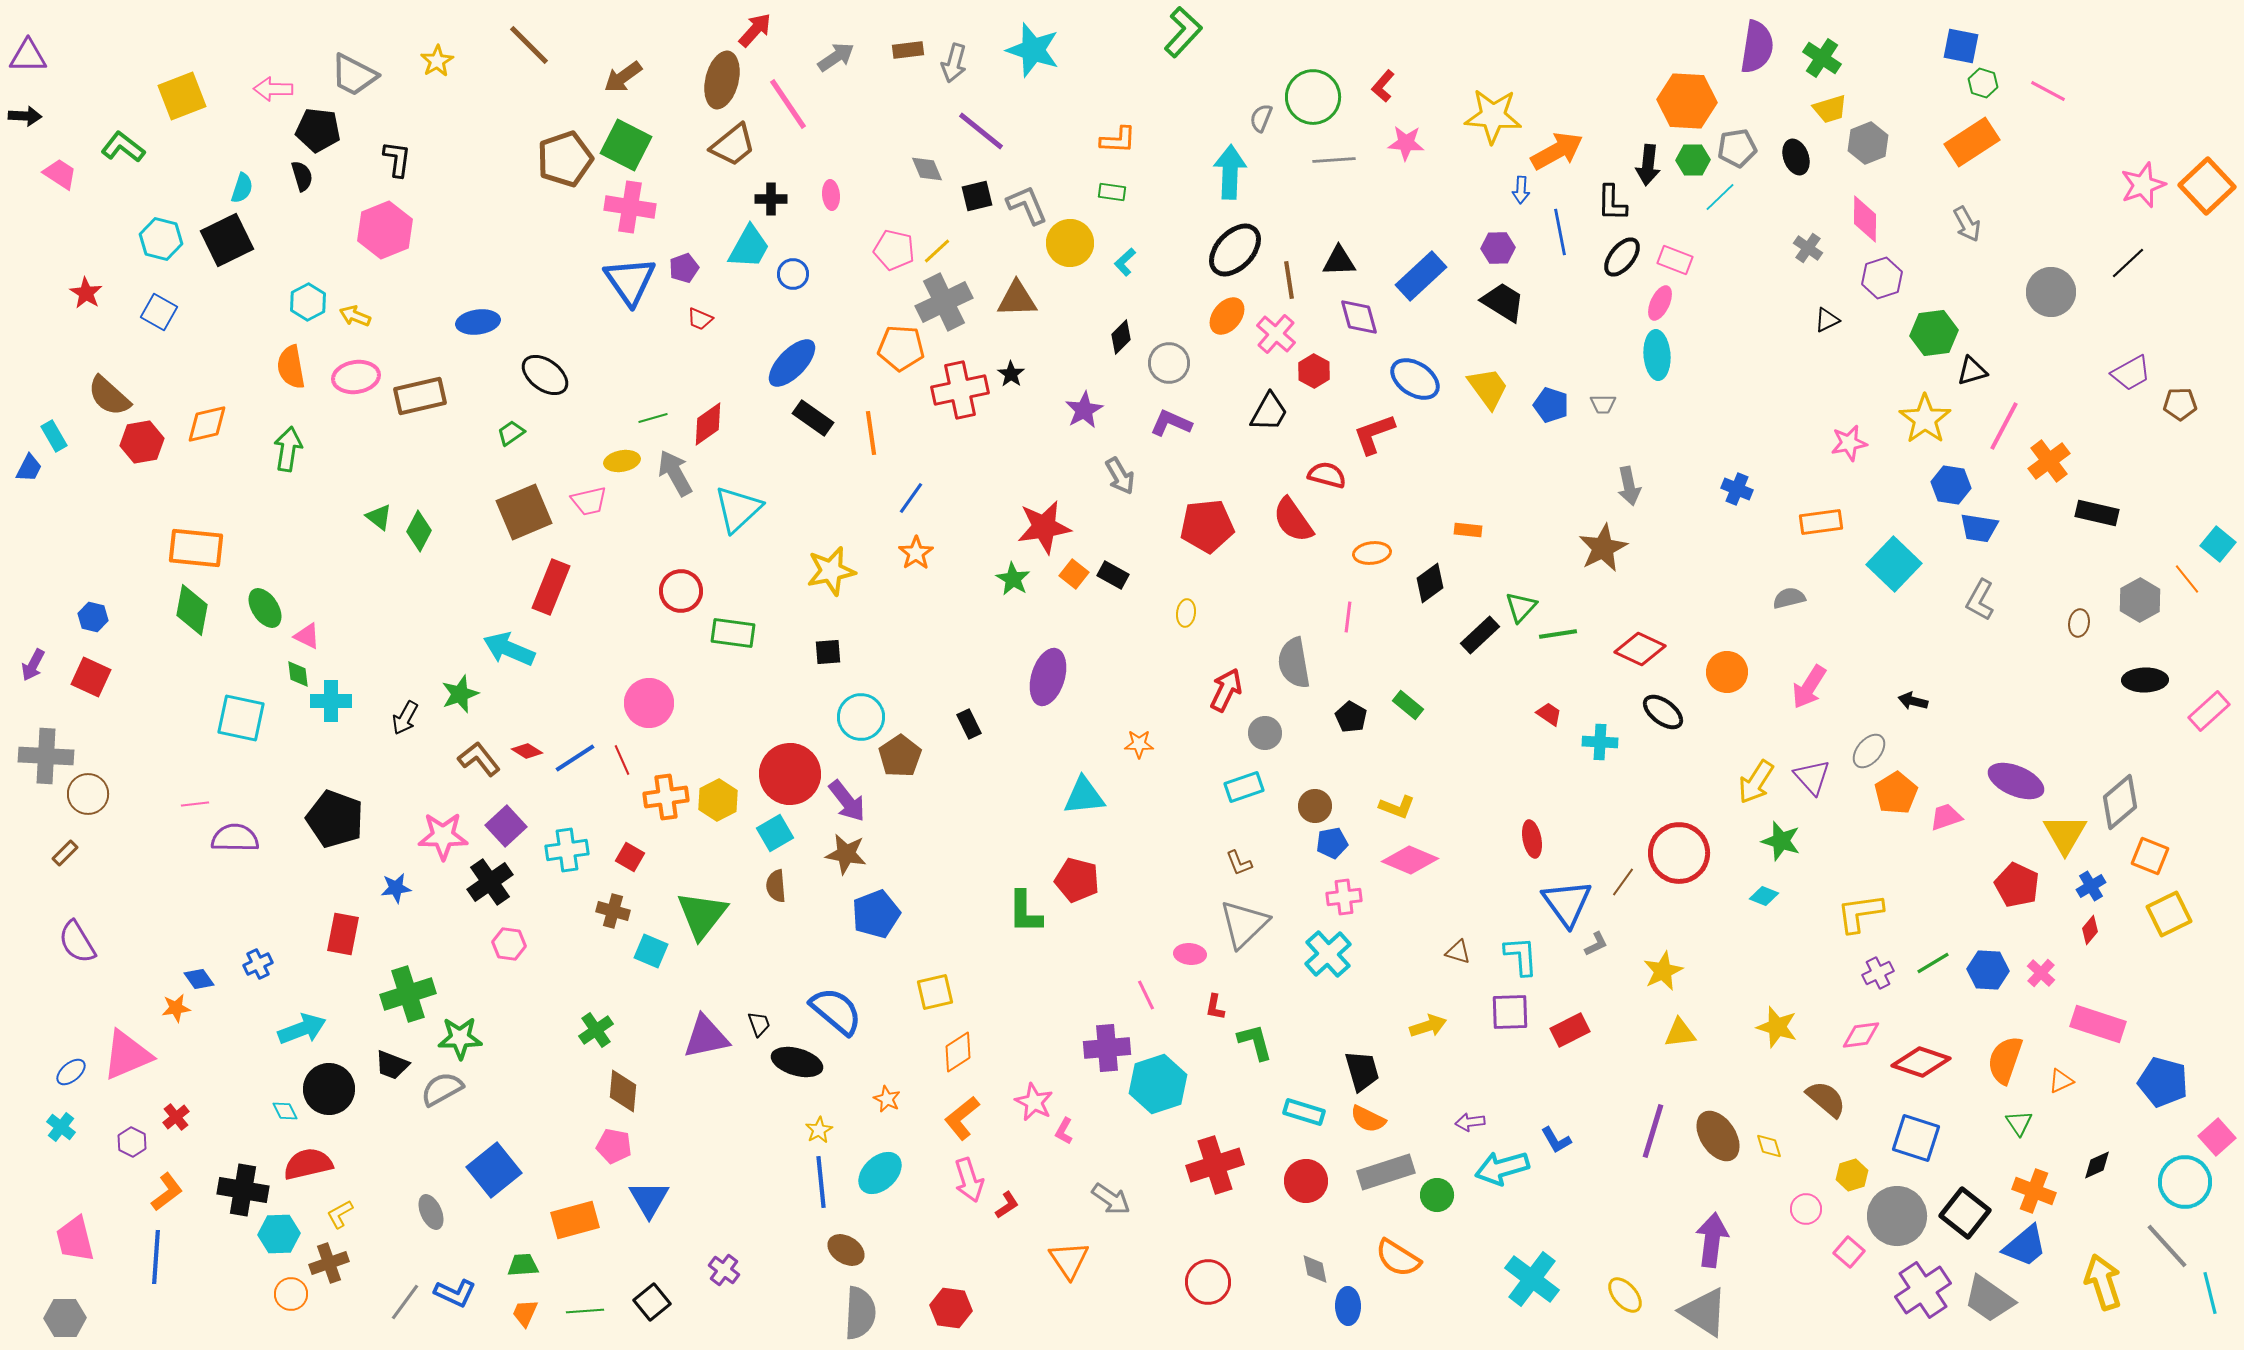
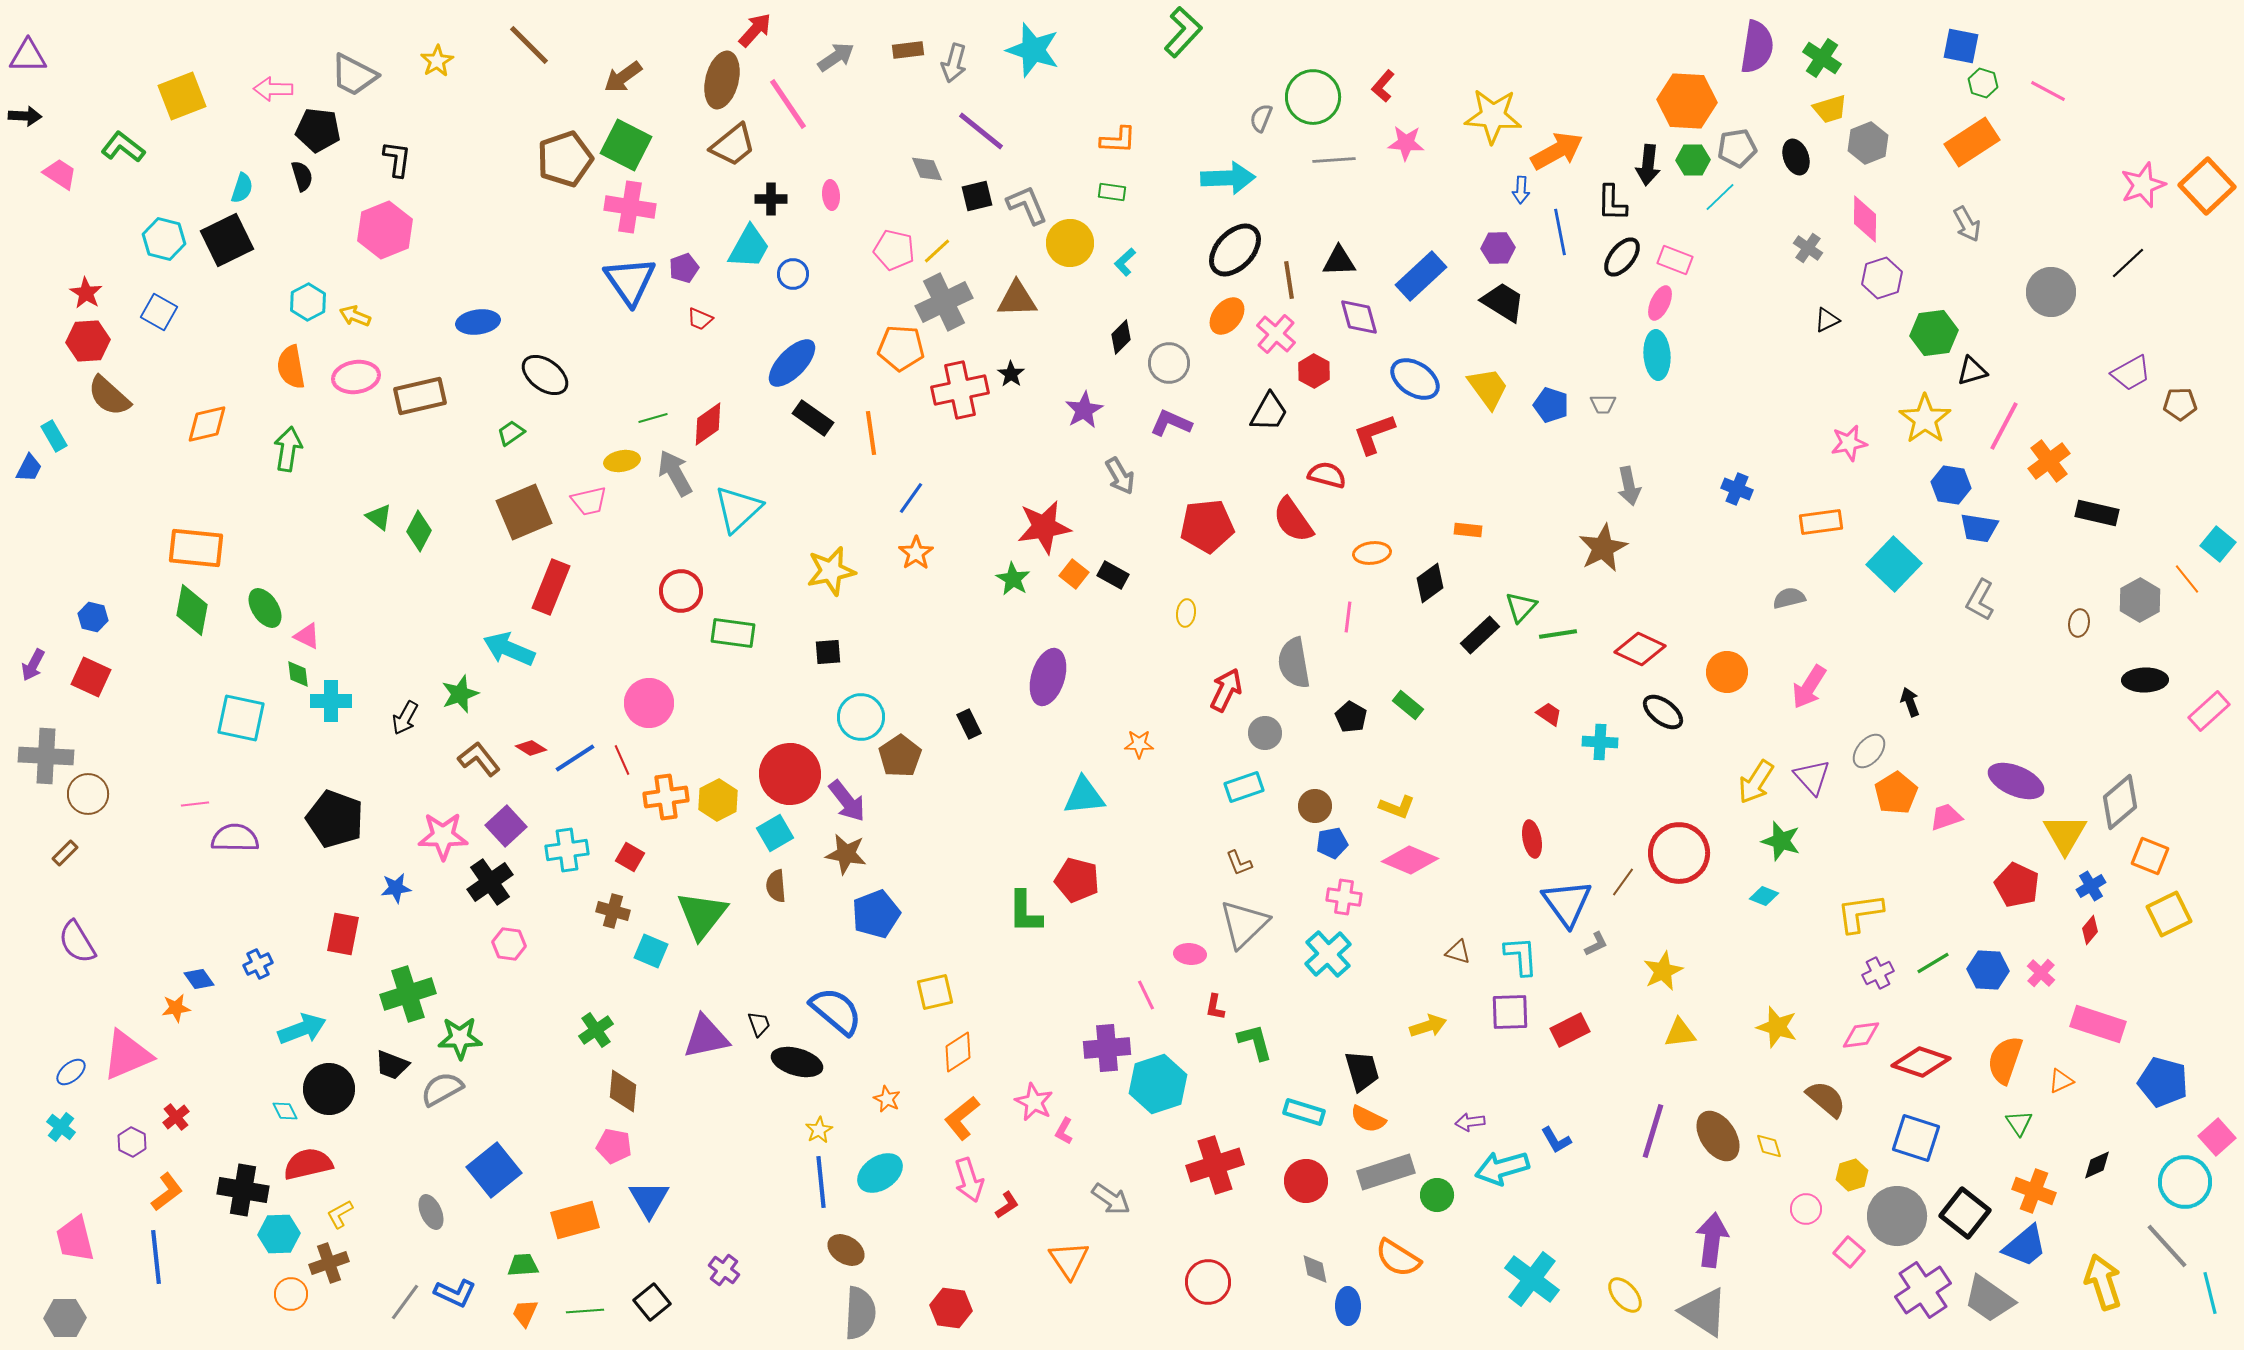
cyan arrow at (1230, 172): moved 2 px left, 6 px down; rotated 86 degrees clockwise
cyan hexagon at (161, 239): moved 3 px right
red hexagon at (142, 442): moved 54 px left, 101 px up; rotated 6 degrees clockwise
black arrow at (1913, 701): moved 3 px left, 1 px down; rotated 56 degrees clockwise
red diamond at (527, 751): moved 4 px right, 3 px up
pink cross at (1344, 897): rotated 16 degrees clockwise
cyan ellipse at (880, 1173): rotated 9 degrees clockwise
blue line at (156, 1257): rotated 10 degrees counterclockwise
